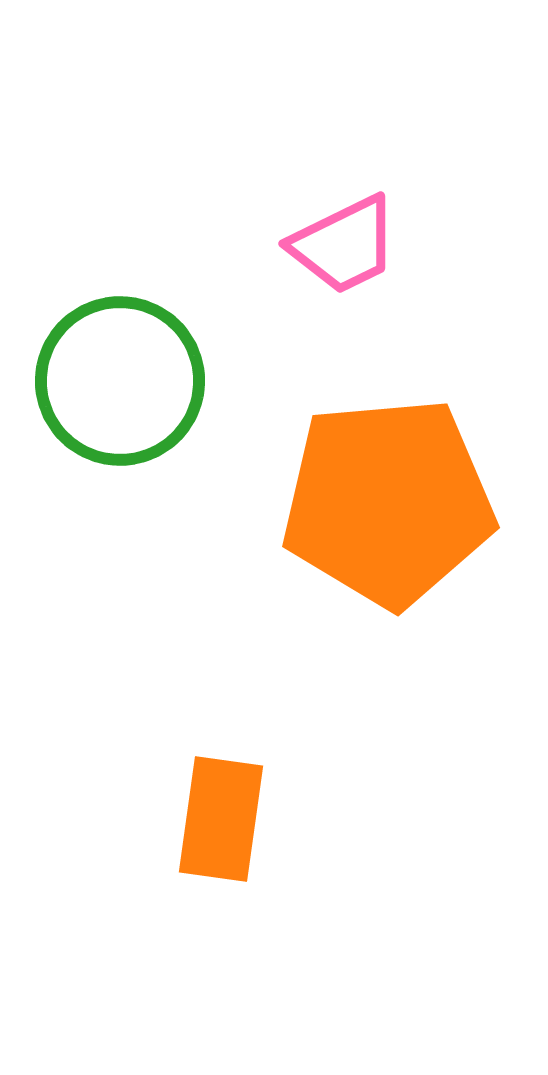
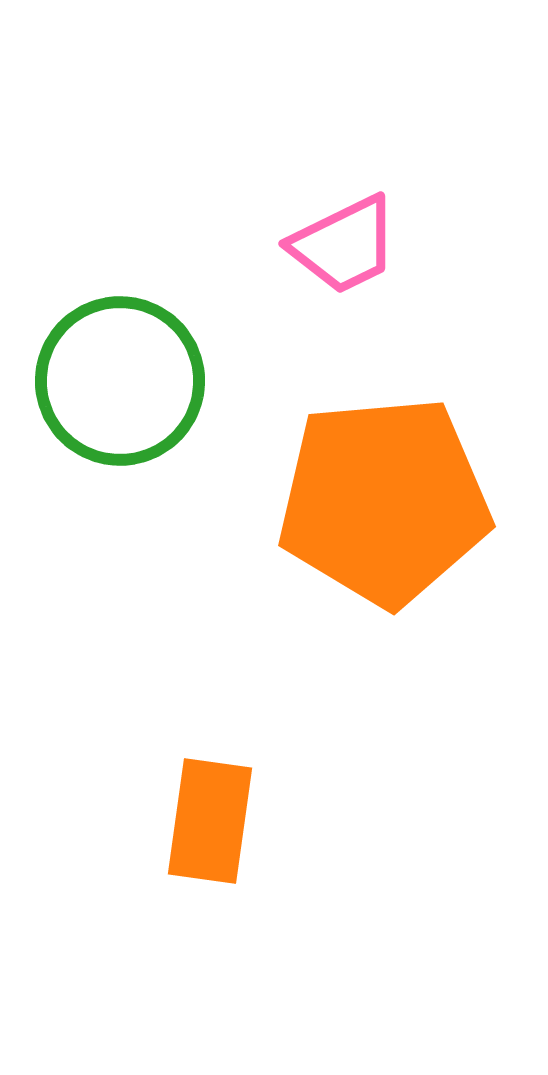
orange pentagon: moved 4 px left, 1 px up
orange rectangle: moved 11 px left, 2 px down
